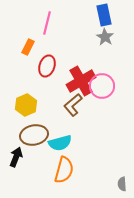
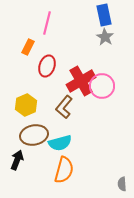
brown L-shape: moved 9 px left, 2 px down; rotated 10 degrees counterclockwise
black arrow: moved 1 px right, 3 px down
